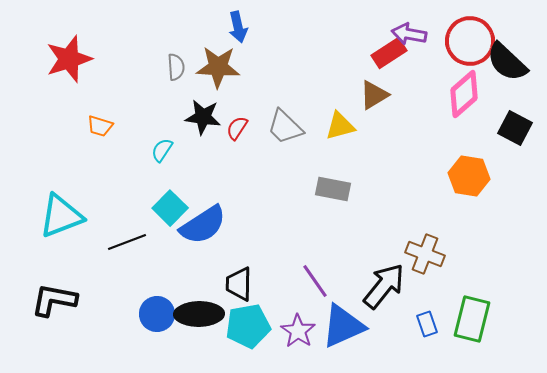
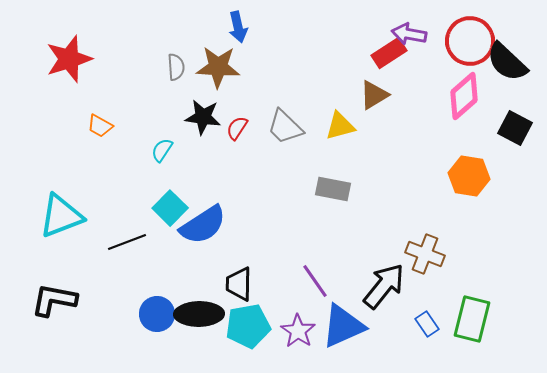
pink diamond: moved 2 px down
orange trapezoid: rotated 12 degrees clockwise
blue rectangle: rotated 15 degrees counterclockwise
